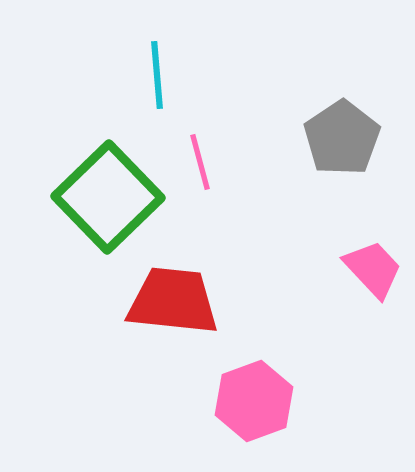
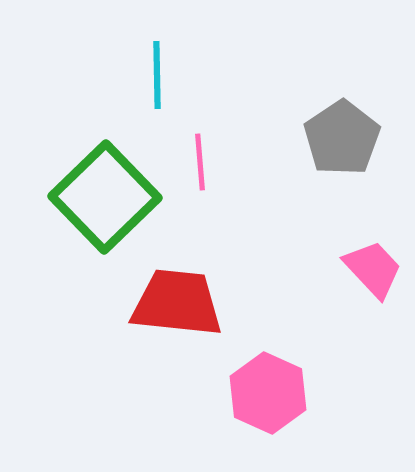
cyan line: rotated 4 degrees clockwise
pink line: rotated 10 degrees clockwise
green square: moved 3 px left
red trapezoid: moved 4 px right, 2 px down
pink hexagon: moved 14 px right, 8 px up; rotated 16 degrees counterclockwise
